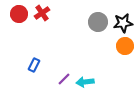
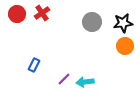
red circle: moved 2 px left
gray circle: moved 6 px left
